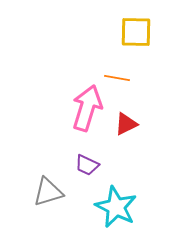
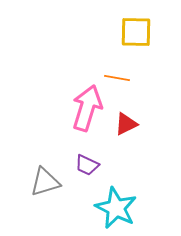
gray triangle: moved 3 px left, 10 px up
cyan star: moved 1 px down
